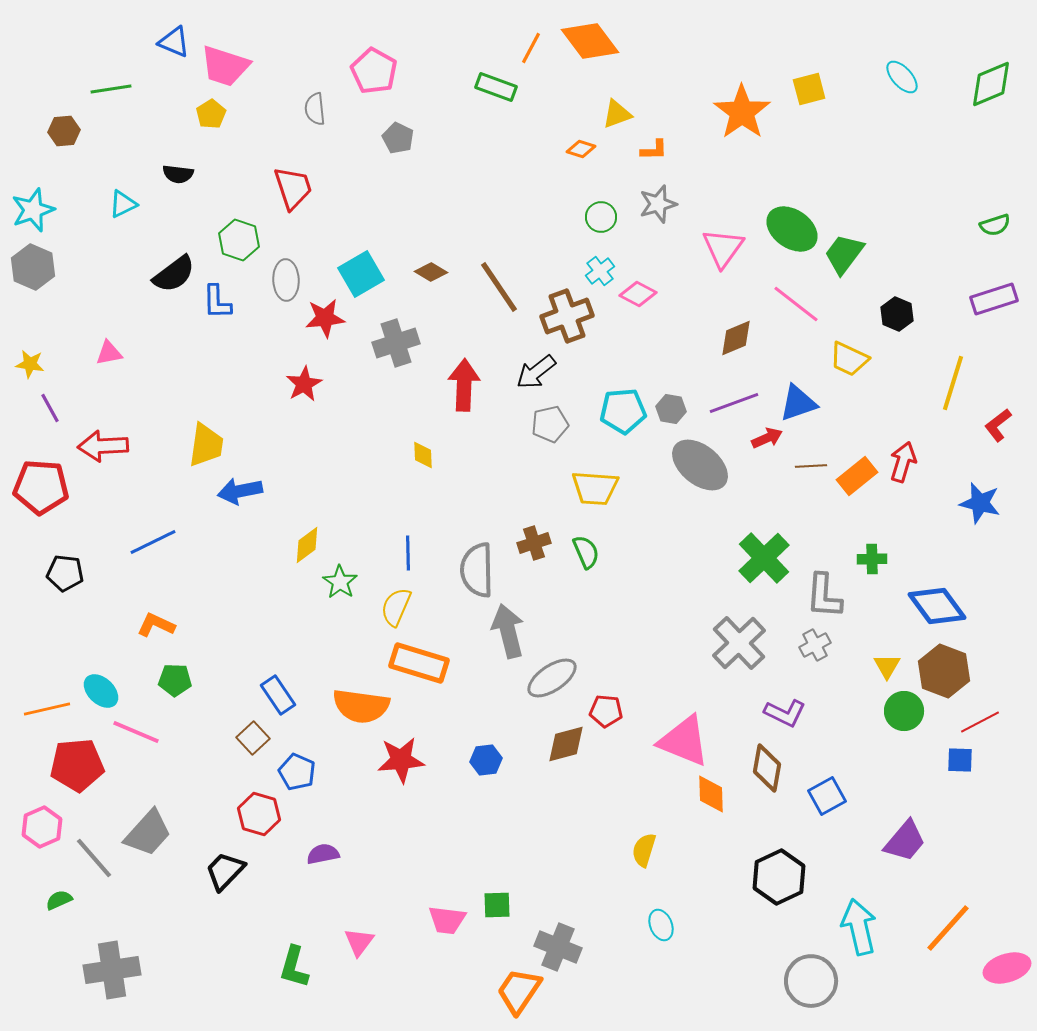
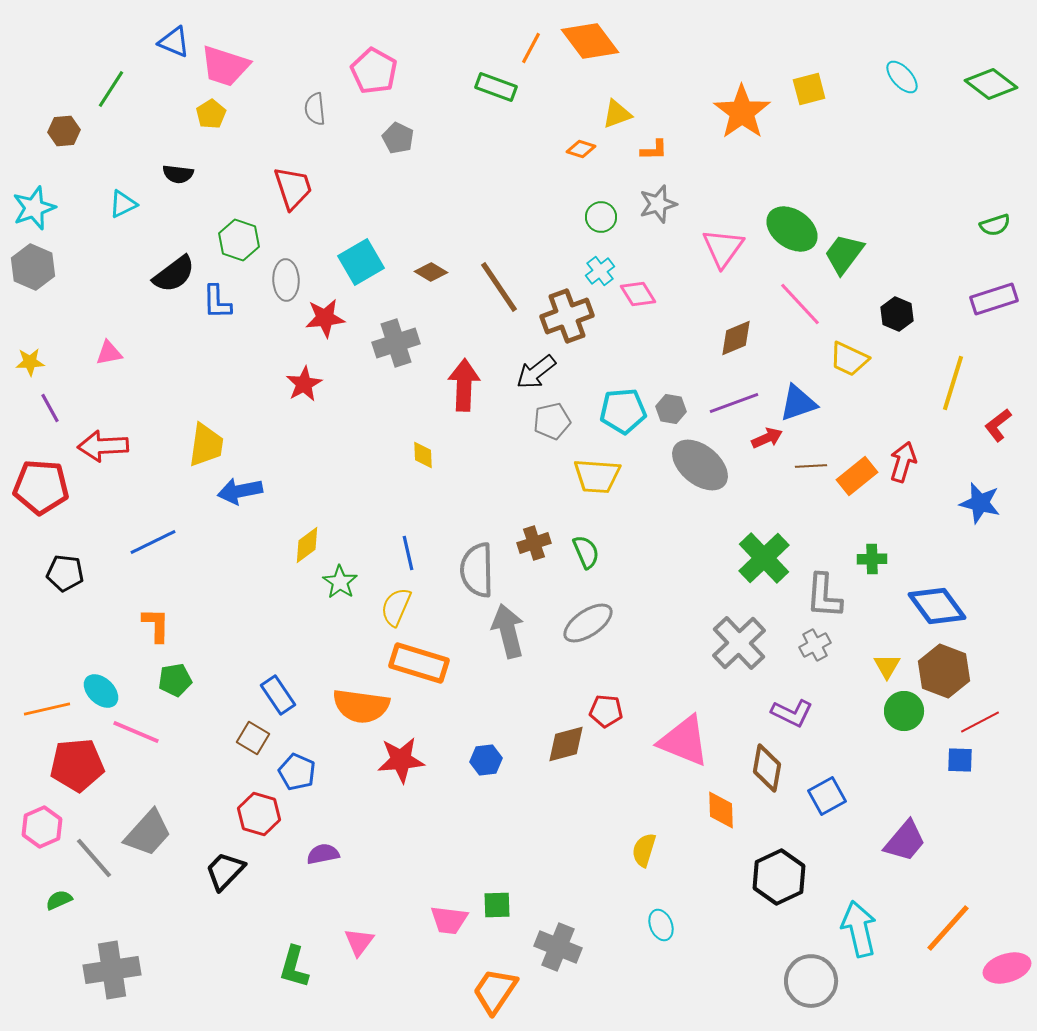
green diamond at (991, 84): rotated 60 degrees clockwise
green line at (111, 89): rotated 48 degrees counterclockwise
cyan star at (33, 210): moved 1 px right, 2 px up
cyan square at (361, 274): moved 12 px up
pink diamond at (638, 294): rotated 30 degrees clockwise
pink line at (796, 304): moved 4 px right; rotated 9 degrees clockwise
yellow star at (30, 364): moved 2 px up; rotated 12 degrees counterclockwise
gray pentagon at (550, 424): moved 2 px right, 3 px up
yellow trapezoid at (595, 488): moved 2 px right, 12 px up
blue line at (408, 553): rotated 12 degrees counterclockwise
orange L-shape at (156, 625): rotated 66 degrees clockwise
gray ellipse at (552, 678): moved 36 px right, 55 px up
green pentagon at (175, 680): rotated 12 degrees counterclockwise
purple L-shape at (785, 713): moved 7 px right
brown square at (253, 738): rotated 16 degrees counterclockwise
orange diamond at (711, 794): moved 10 px right, 16 px down
pink trapezoid at (447, 920): moved 2 px right
cyan arrow at (859, 927): moved 2 px down
orange trapezoid at (519, 991): moved 24 px left
